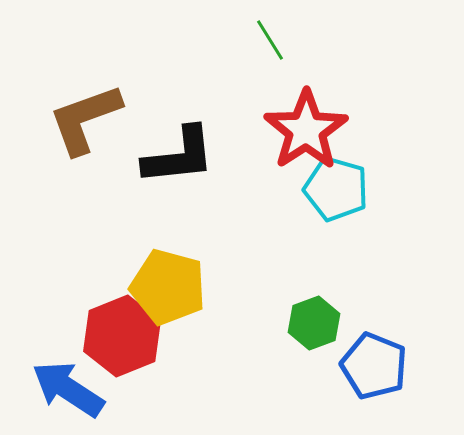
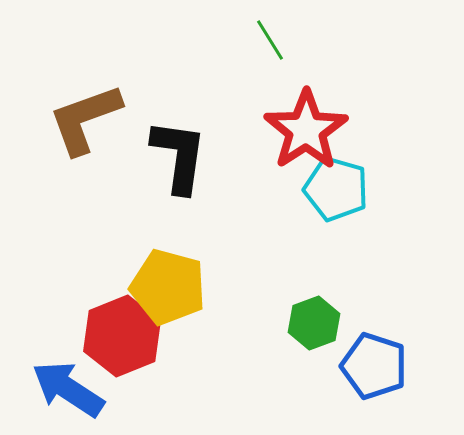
black L-shape: rotated 76 degrees counterclockwise
blue pentagon: rotated 4 degrees counterclockwise
